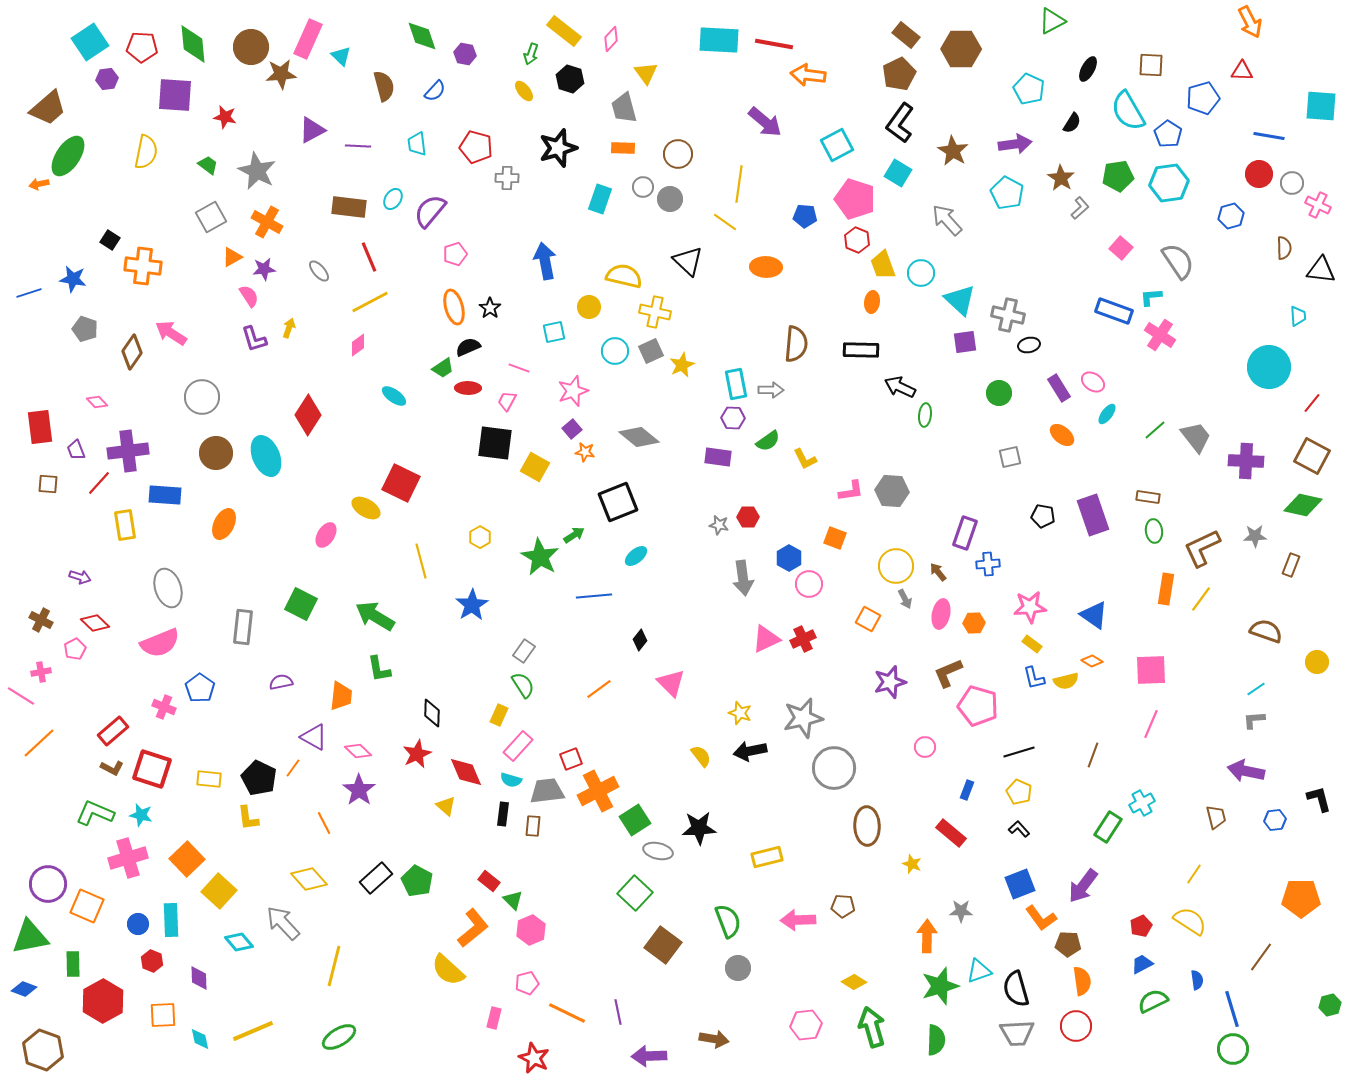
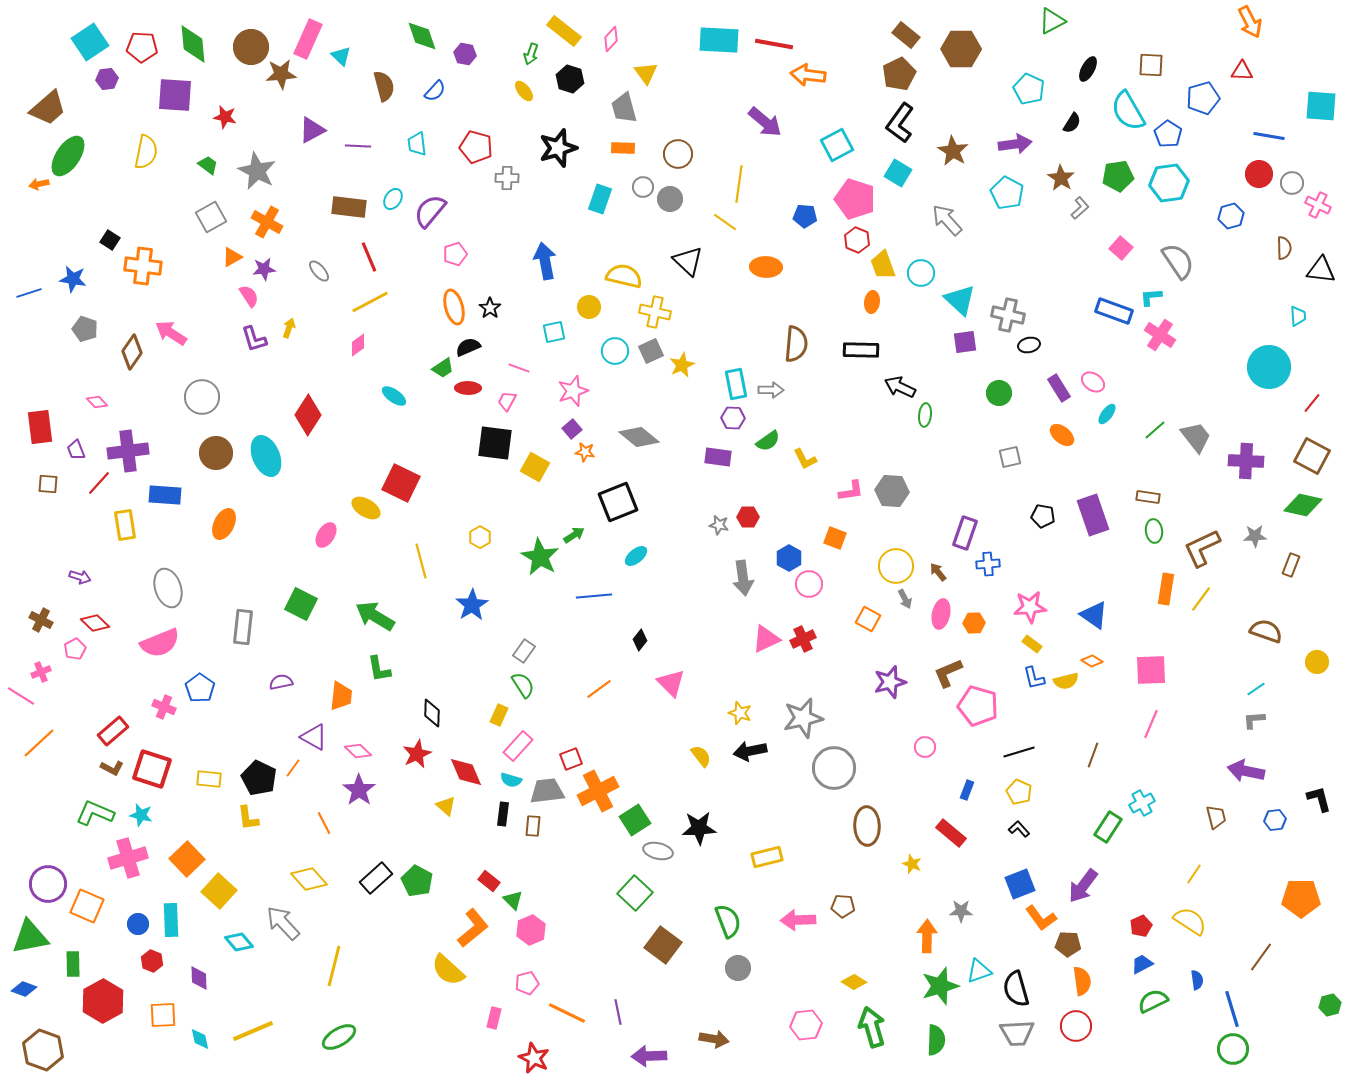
pink cross at (41, 672): rotated 12 degrees counterclockwise
